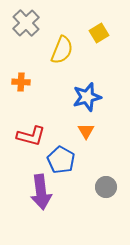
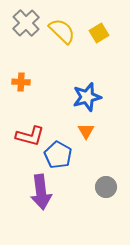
yellow semicircle: moved 19 px up; rotated 68 degrees counterclockwise
red L-shape: moved 1 px left
blue pentagon: moved 3 px left, 5 px up
